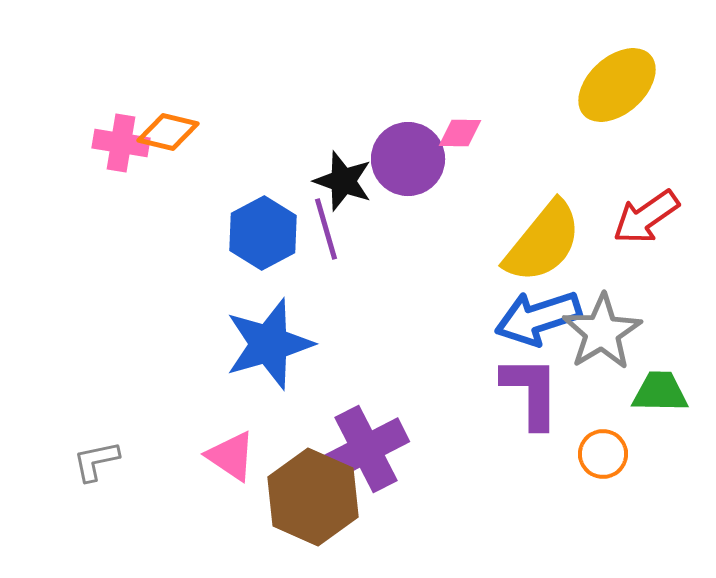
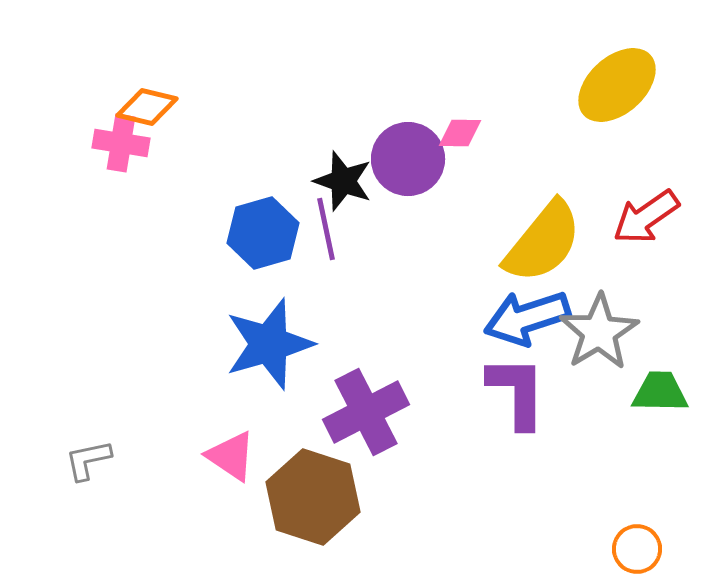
orange diamond: moved 21 px left, 25 px up
purple line: rotated 4 degrees clockwise
blue hexagon: rotated 12 degrees clockwise
blue arrow: moved 11 px left
gray star: moved 3 px left
purple L-shape: moved 14 px left
purple cross: moved 37 px up
orange circle: moved 34 px right, 95 px down
gray L-shape: moved 8 px left, 1 px up
brown hexagon: rotated 6 degrees counterclockwise
